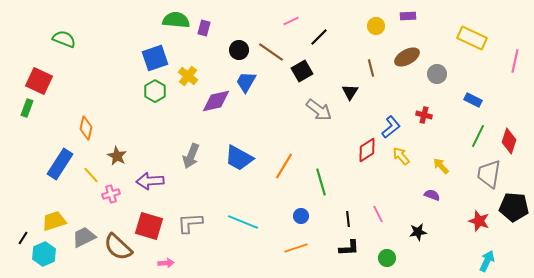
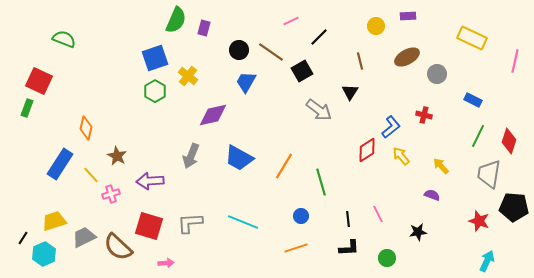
green semicircle at (176, 20): rotated 108 degrees clockwise
brown line at (371, 68): moved 11 px left, 7 px up
purple diamond at (216, 101): moved 3 px left, 14 px down
